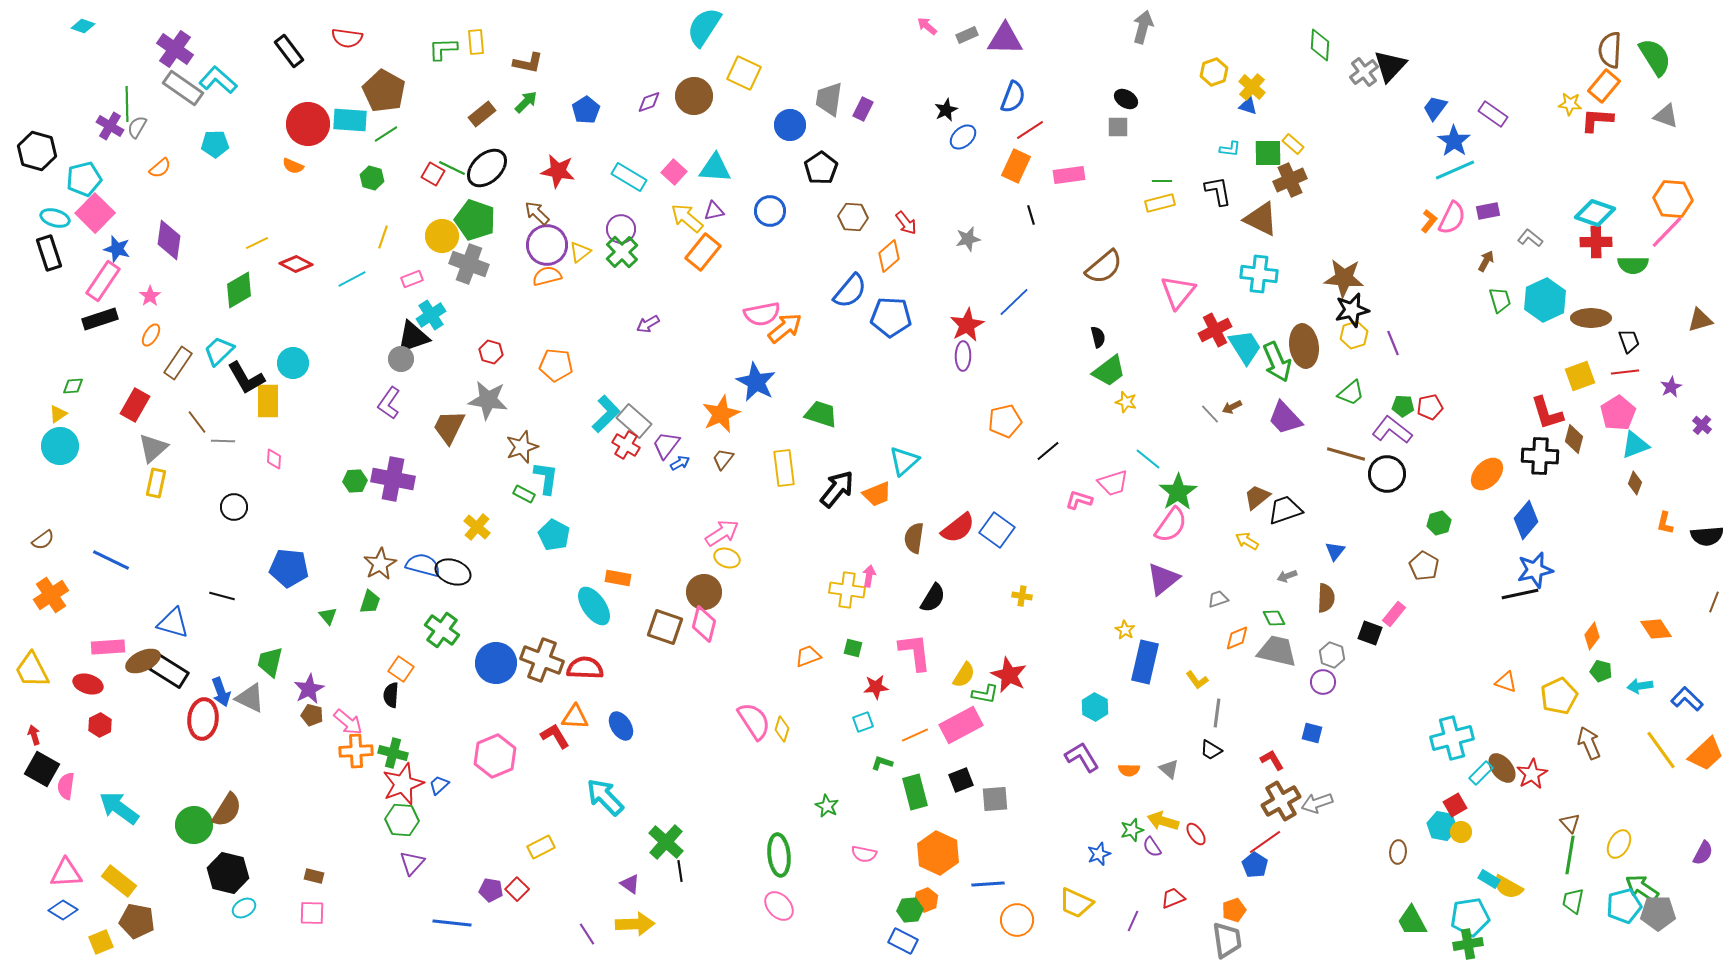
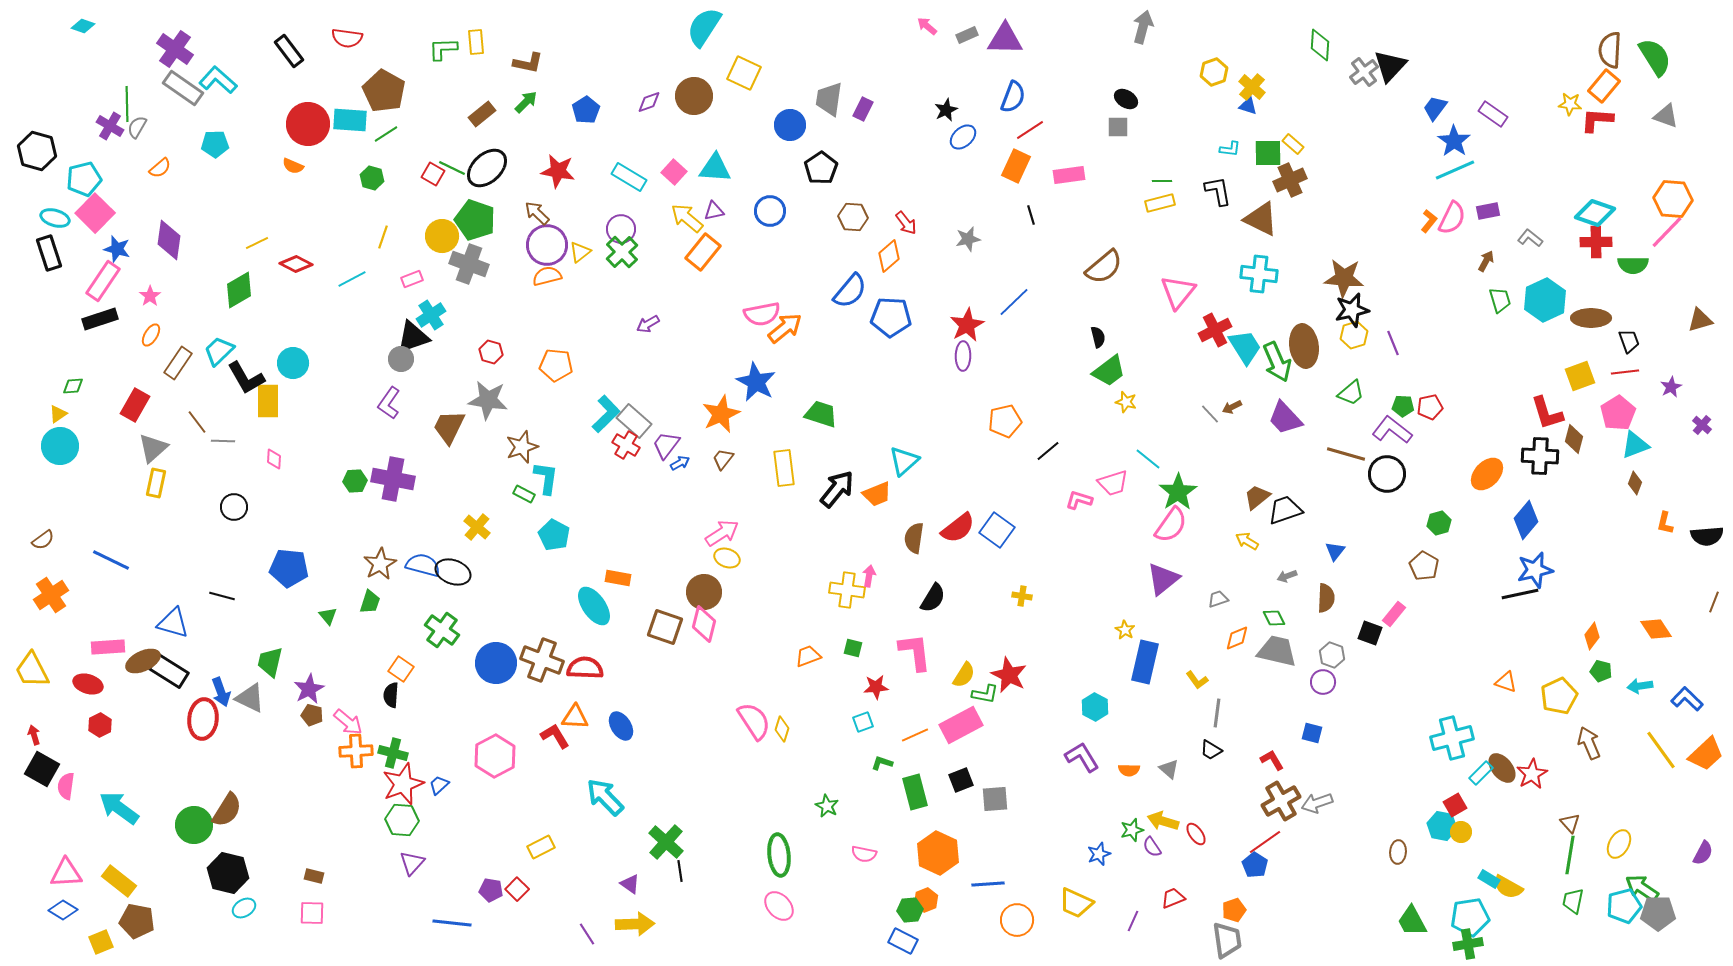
pink hexagon at (495, 756): rotated 6 degrees counterclockwise
